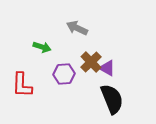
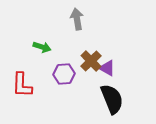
gray arrow: moved 9 px up; rotated 55 degrees clockwise
brown cross: moved 1 px up
